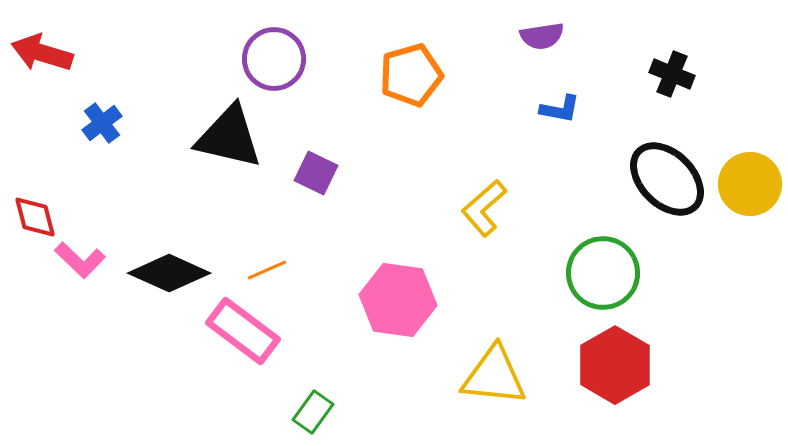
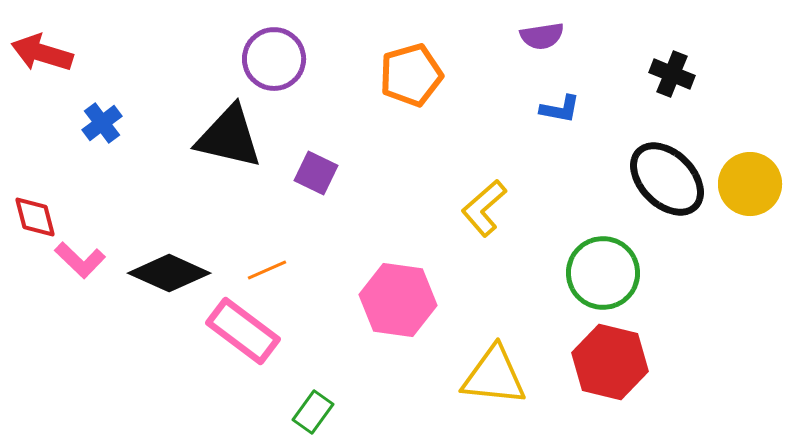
red hexagon: moved 5 px left, 3 px up; rotated 16 degrees counterclockwise
